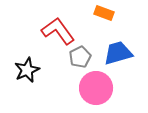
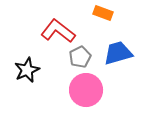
orange rectangle: moved 1 px left
red L-shape: rotated 16 degrees counterclockwise
pink circle: moved 10 px left, 2 px down
